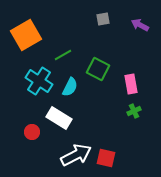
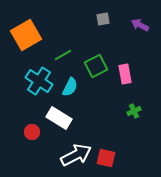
green square: moved 2 px left, 3 px up; rotated 35 degrees clockwise
pink rectangle: moved 6 px left, 10 px up
